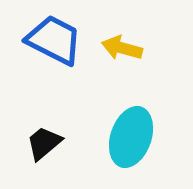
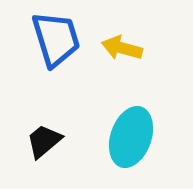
blue trapezoid: moved 2 px right, 1 px up; rotated 46 degrees clockwise
black trapezoid: moved 2 px up
